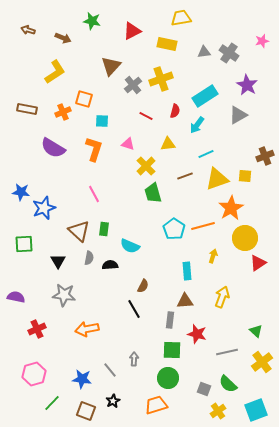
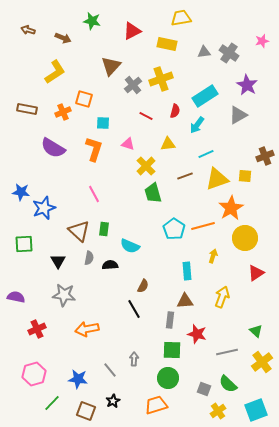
cyan square at (102, 121): moved 1 px right, 2 px down
red triangle at (258, 263): moved 2 px left, 10 px down
blue star at (82, 379): moved 4 px left
